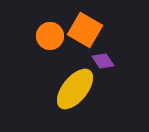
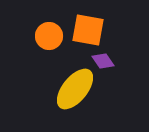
orange square: moved 3 px right; rotated 20 degrees counterclockwise
orange circle: moved 1 px left
